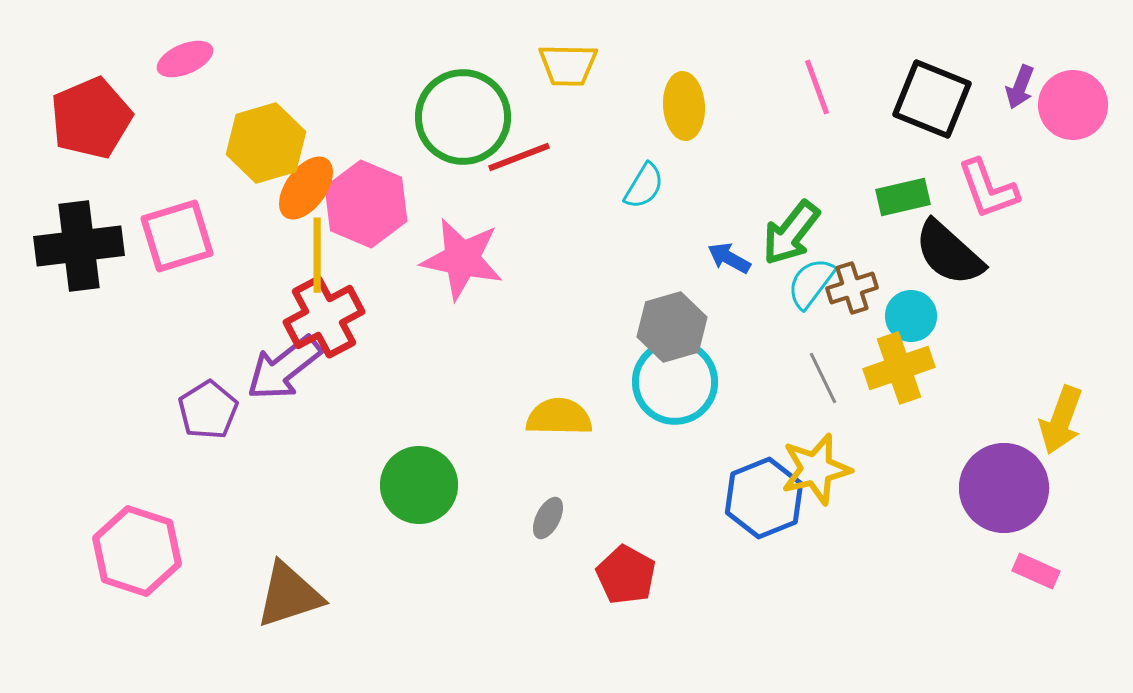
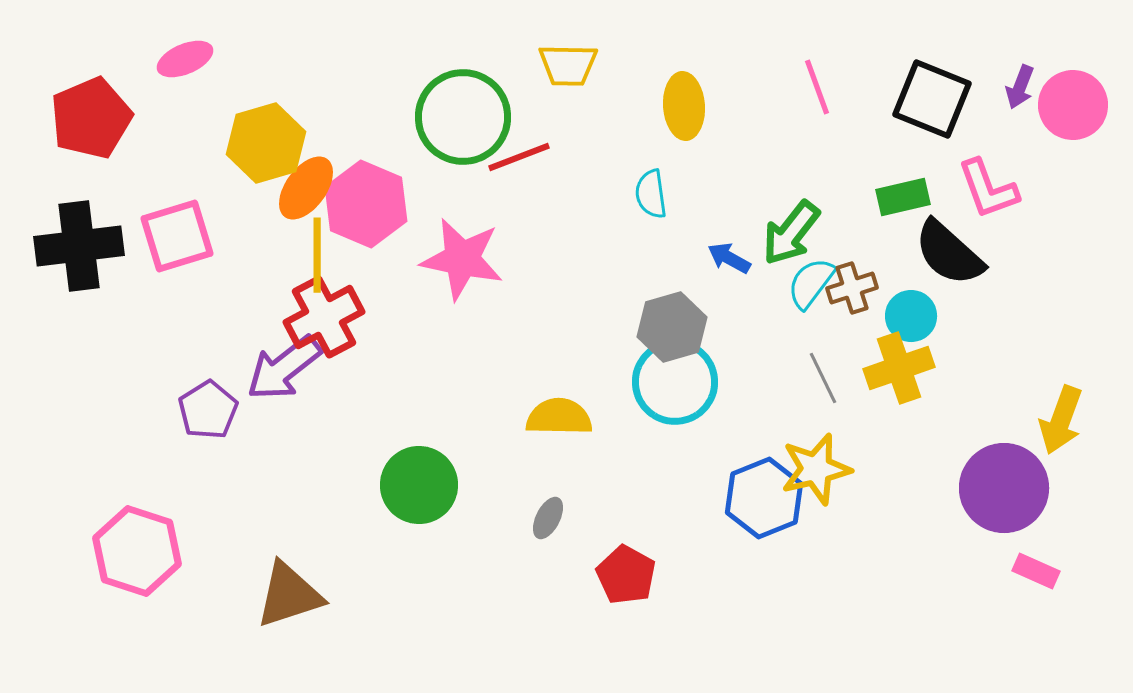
cyan semicircle at (644, 186): moved 7 px right, 8 px down; rotated 141 degrees clockwise
